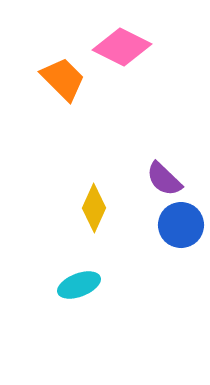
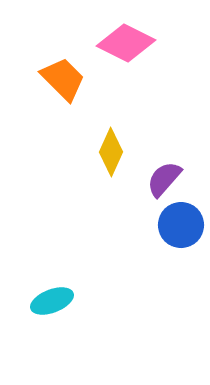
pink diamond: moved 4 px right, 4 px up
purple semicircle: rotated 87 degrees clockwise
yellow diamond: moved 17 px right, 56 px up
cyan ellipse: moved 27 px left, 16 px down
